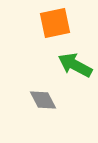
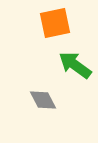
green arrow: rotated 8 degrees clockwise
